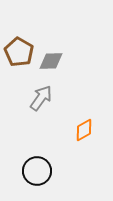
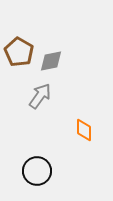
gray diamond: rotated 10 degrees counterclockwise
gray arrow: moved 1 px left, 2 px up
orange diamond: rotated 60 degrees counterclockwise
